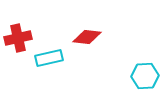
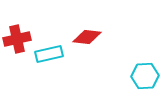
red cross: moved 1 px left, 1 px down
cyan rectangle: moved 4 px up
